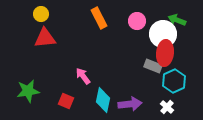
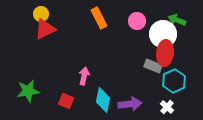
red triangle: moved 9 px up; rotated 20 degrees counterclockwise
pink arrow: moved 1 px right; rotated 48 degrees clockwise
